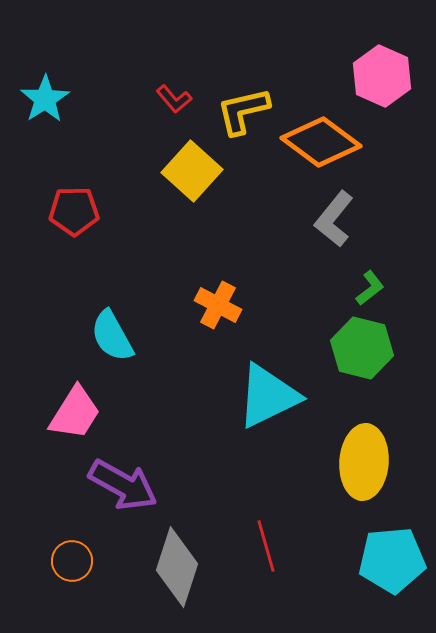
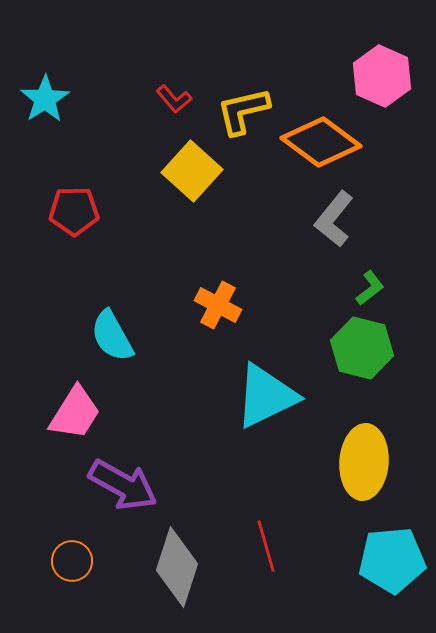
cyan triangle: moved 2 px left
